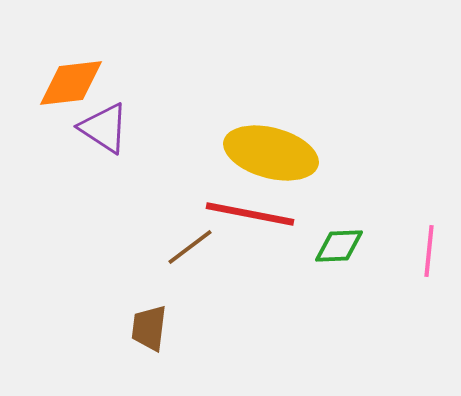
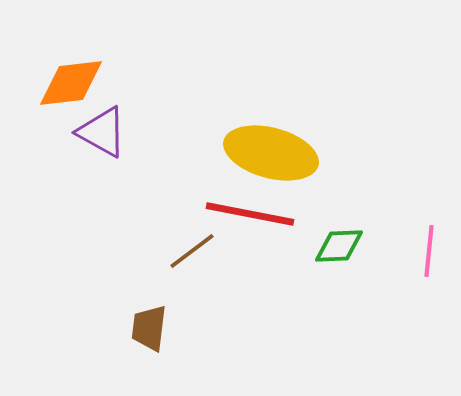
purple triangle: moved 2 px left, 4 px down; rotated 4 degrees counterclockwise
brown line: moved 2 px right, 4 px down
